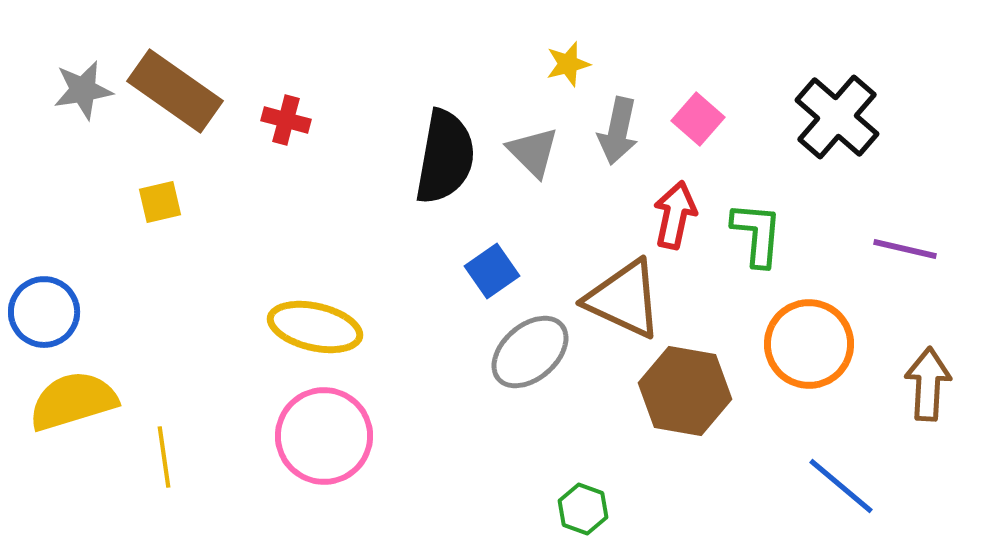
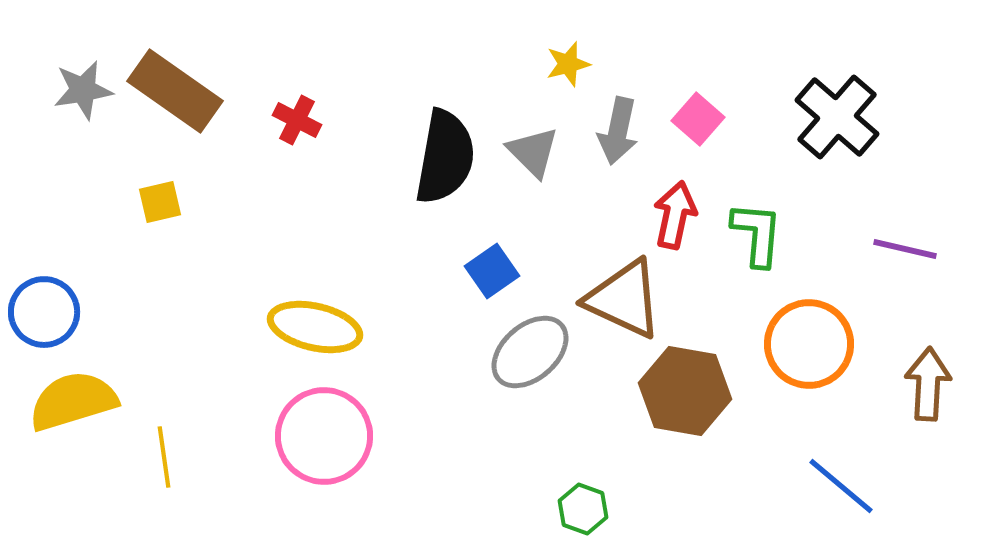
red cross: moved 11 px right; rotated 12 degrees clockwise
